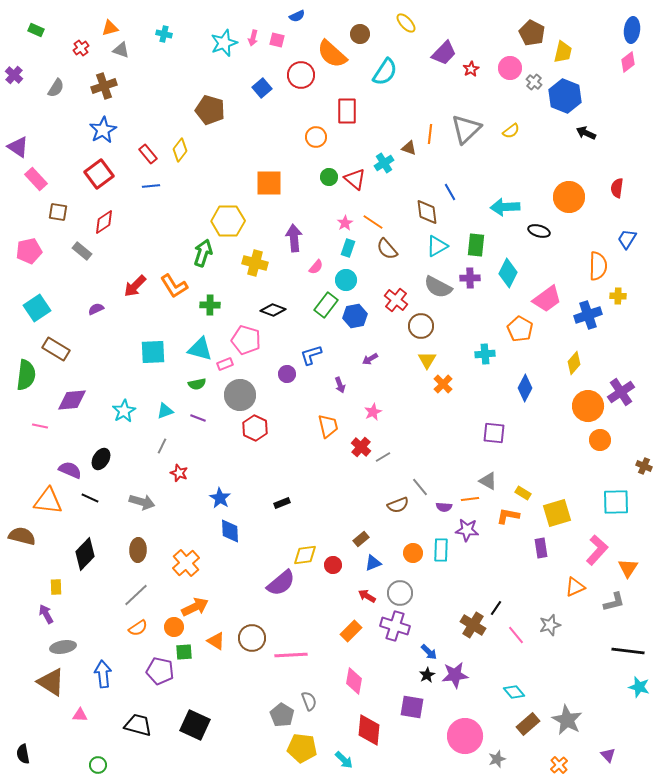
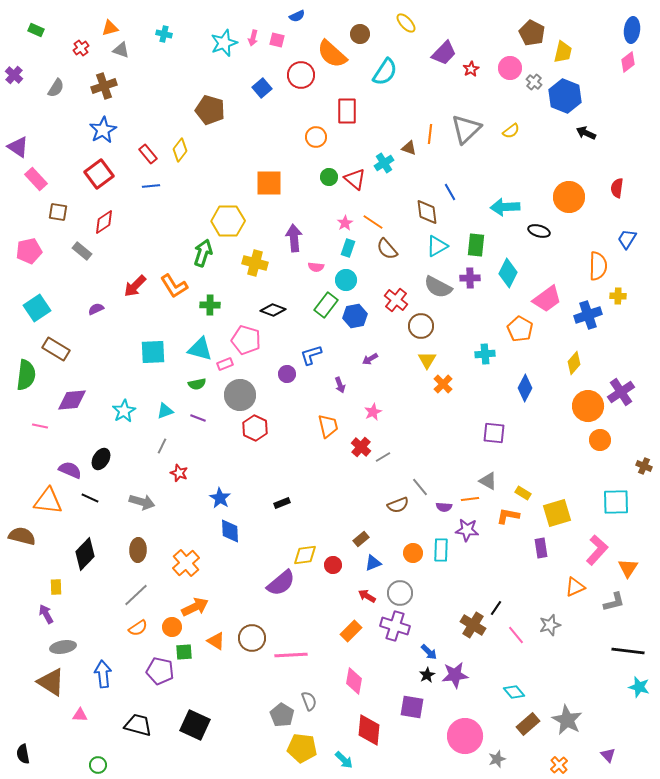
pink semicircle at (316, 267): rotated 56 degrees clockwise
orange circle at (174, 627): moved 2 px left
